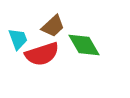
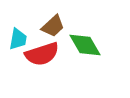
cyan trapezoid: rotated 30 degrees clockwise
green diamond: moved 1 px right
